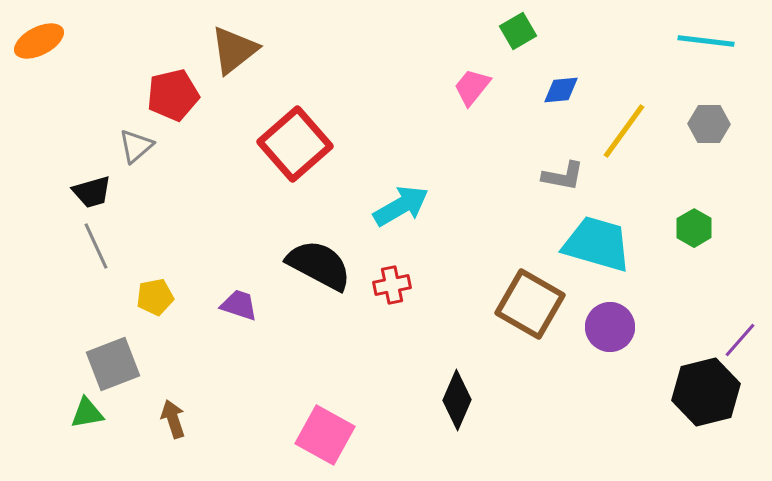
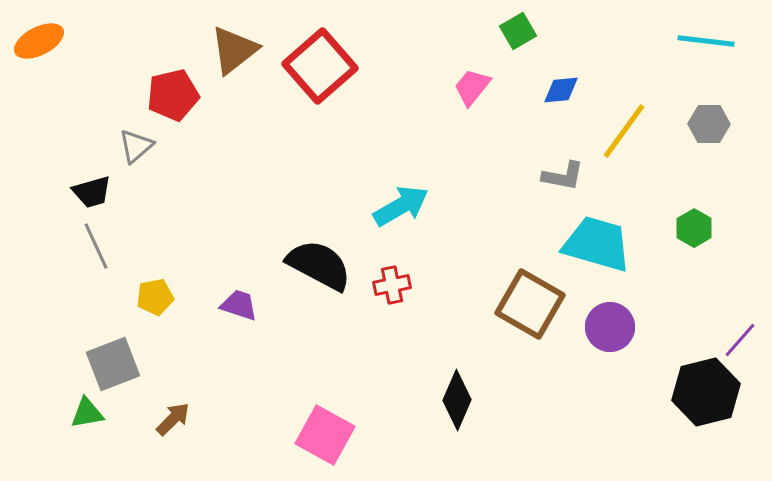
red square: moved 25 px right, 78 px up
brown arrow: rotated 63 degrees clockwise
